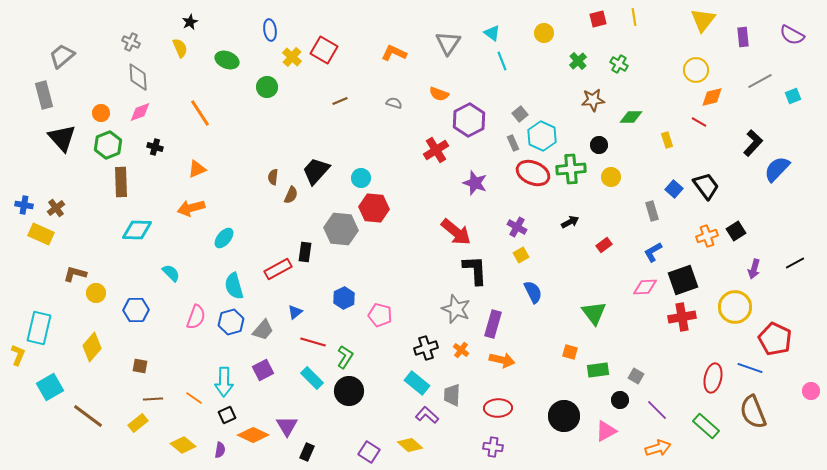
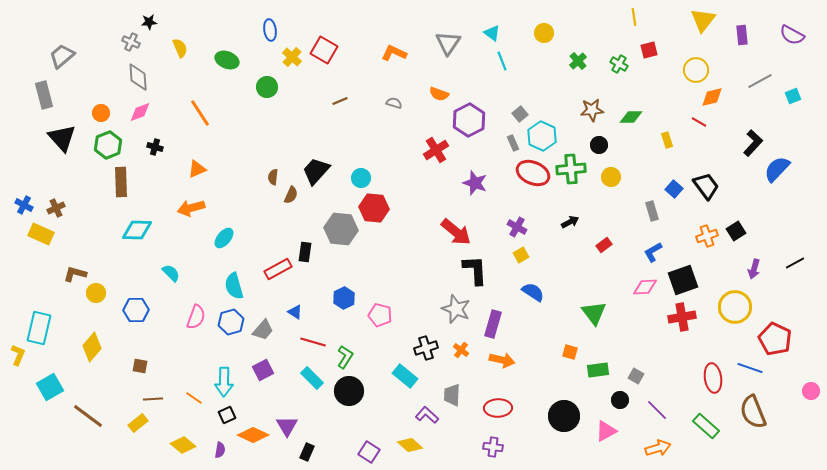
red square at (598, 19): moved 51 px right, 31 px down
black star at (190, 22): moved 41 px left; rotated 21 degrees clockwise
purple rectangle at (743, 37): moved 1 px left, 2 px up
brown star at (593, 100): moved 1 px left, 10 px down
blue cross at (24, 205): rotated 18 degrees clockwise
brown cross at (56, 208): rotated 12 degrees clockwise
blue semicircle at (533, 292): rotated 30 degrees counterclockwise
blue triangle at (295, 312): rotated 49 degrees counterclockwise
red ellipse at (713, 378): rotated 20 degrees counterclockwise
cyan rectangle at (417, 383): moved 12 px left, 7 px up
